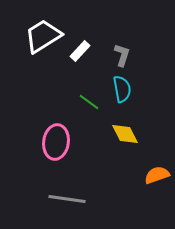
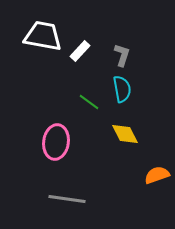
white trapezoid: rotated 42 degrees clockwise
